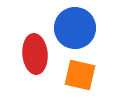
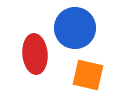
orange square: moved 8 px right
